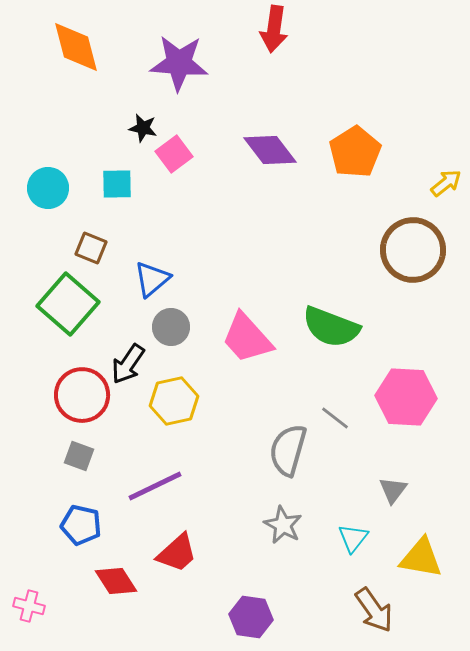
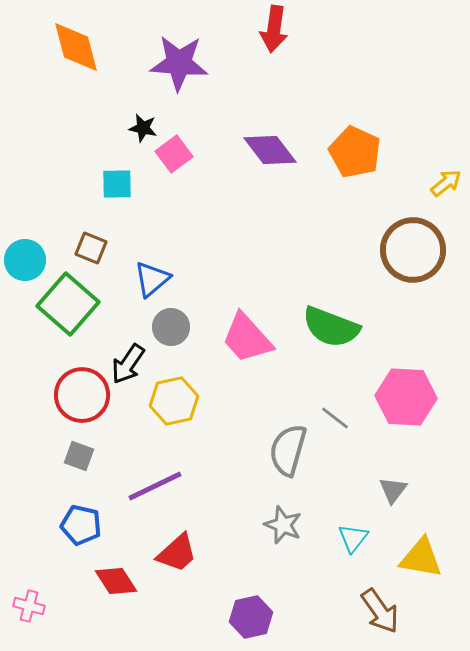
orange pentagon: rotated 15 degrees counterclockwise
cyan circle: moved 23 px left, 72 px down
gray star: rotated 6 degrees counterclockwise
brown arrow: moved 6 px right, 1 px down
purple hexagon: rotated 21 degrees counterclockwise
